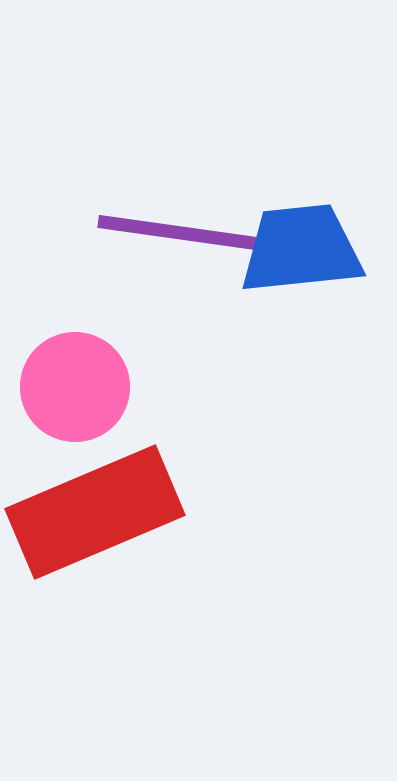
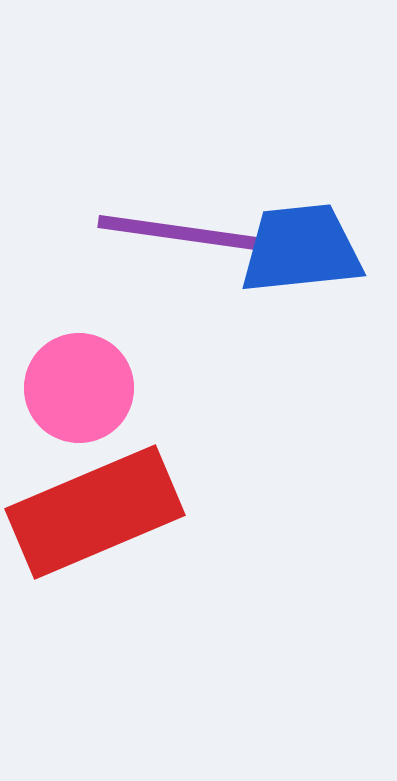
pink circle: moved 4 px right, 1 px down
